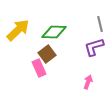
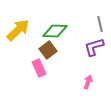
green diamond: moved 1 px right, 1 px up
brown square: moved 1 px right, 4 px up
